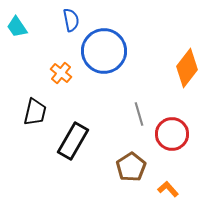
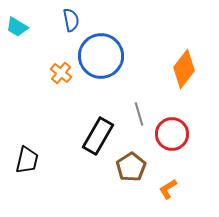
cyan trapezoid: rotated 25 degrees counterclockwise
blue circle: moved 3 px left, 5 px down
orange diamond: moved 3 px left, 1 px down
black trapezoid: moved 8 px left, 48 px down
black rectangle: moved 25 px right, 5 px up
orange L-shape: rotated 80 degrees counterclockwise
